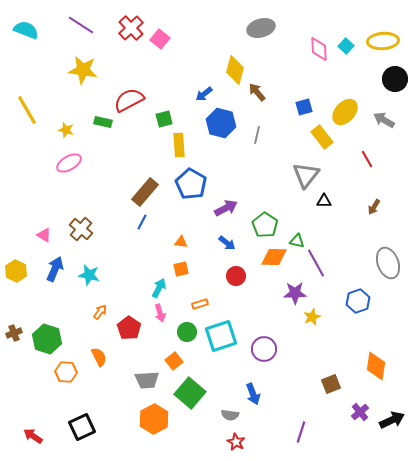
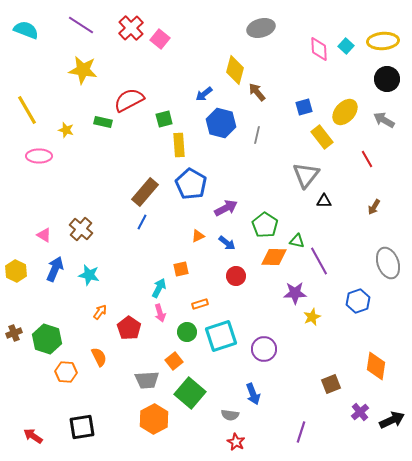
black circle at (395, 79): moved 8 px left
pink ellipse at (69, 163): moved 30 px left, 7 px up; rotated 30 degrees clockwise
orange triangle at (181, 242): moved 17 px right, 6 px up; rotated 32 degrees counterclockwise
purple line at (316, 263): moved 3 px right, 2 px up
black square at (82, 427): rotated 16 degrees clockwise
